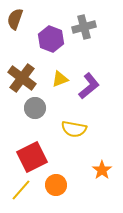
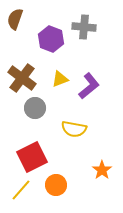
gray cross: rotated 20 degrees clockwise
